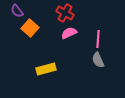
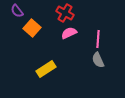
orange square: moved 2 px right
yellow rectangle: rotated 18 degrees counterclockwise
